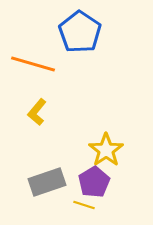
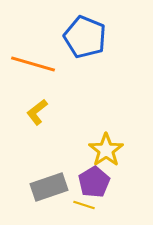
blue pentagon: moved 5 px right, 5 px down; rotated 12 degrees counterclockwise
yellow L-shape: rotated 12 degrees clockwise
gray rectangle: moved 2 px right, 5 px down
